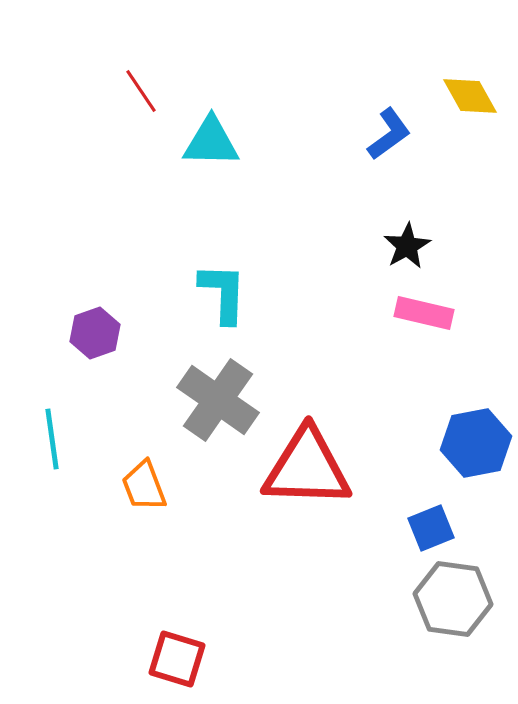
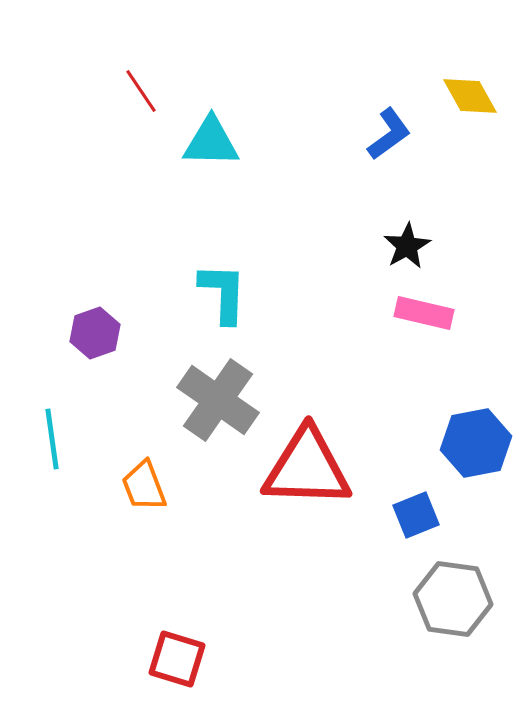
blue square: moved 15 px left, 13 px up
